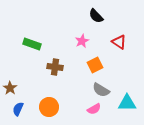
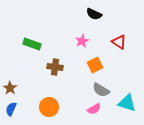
black semicircle: moved 2 px left, 2 px up; rotated 21 degrees counterclockwise
cyan triangle: rotated 18 degrees clockwise
blue semicircle: moved 7 px left
